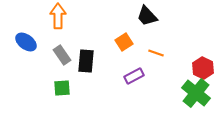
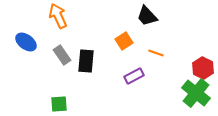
orange arrow: rotated 25 degrees counterclockwise
orange square: moved 1 px up
green square: moved 3 px left, 16 px down
